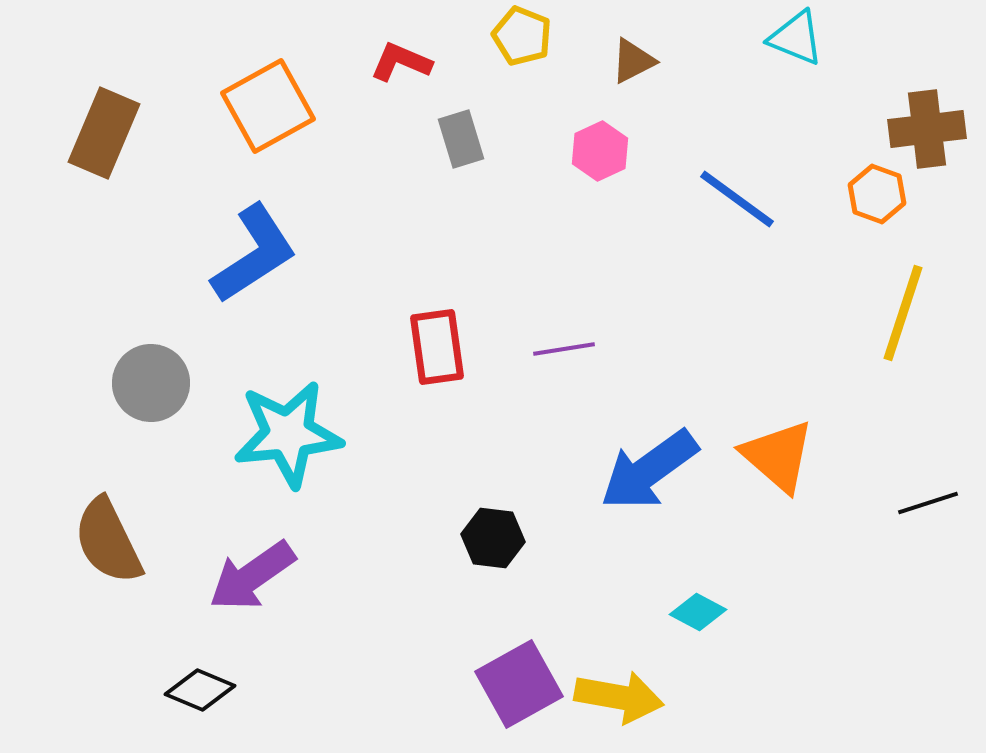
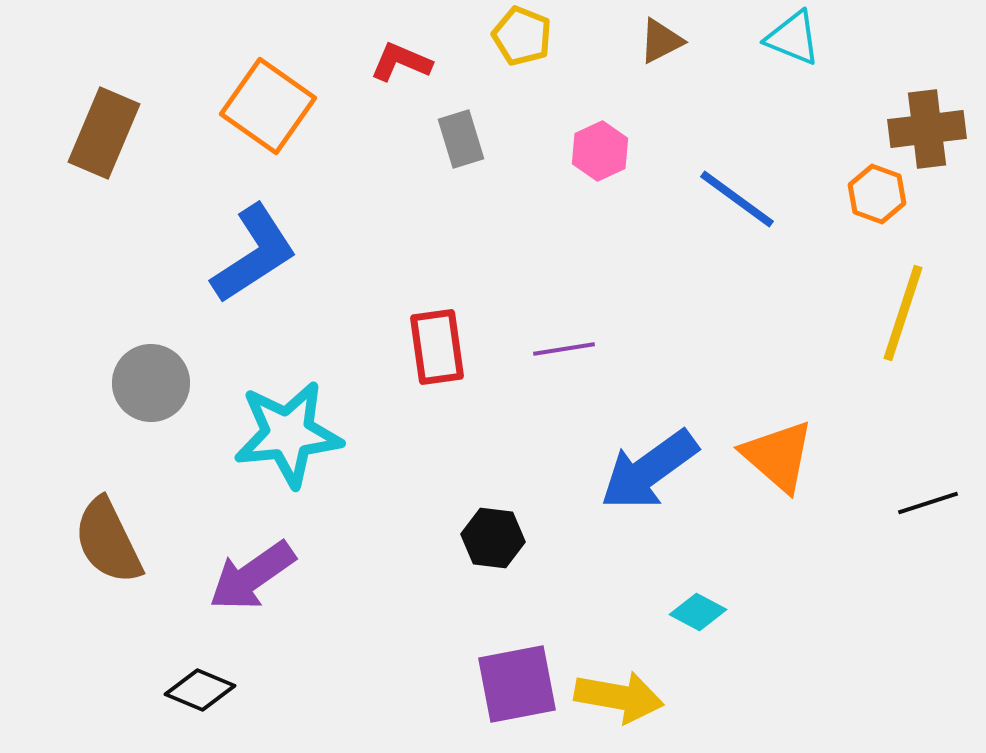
cyan triangle: moved 3 px left
brown triangle: moved 28 px right, 20 px up
orange square: rotated 26 degrees counterclockwise
purple square: moved 2 px left; rotated 18 degrees clockwise
